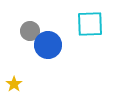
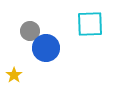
blue circle: moved 2 px left, 3 px down
yellow star: moved 9 px up
